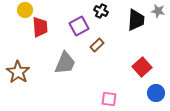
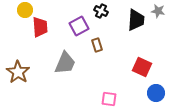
brown rectangle: rotated 64 degrees counterclockwise
red square: rotated 24 degrees counterclockwise
